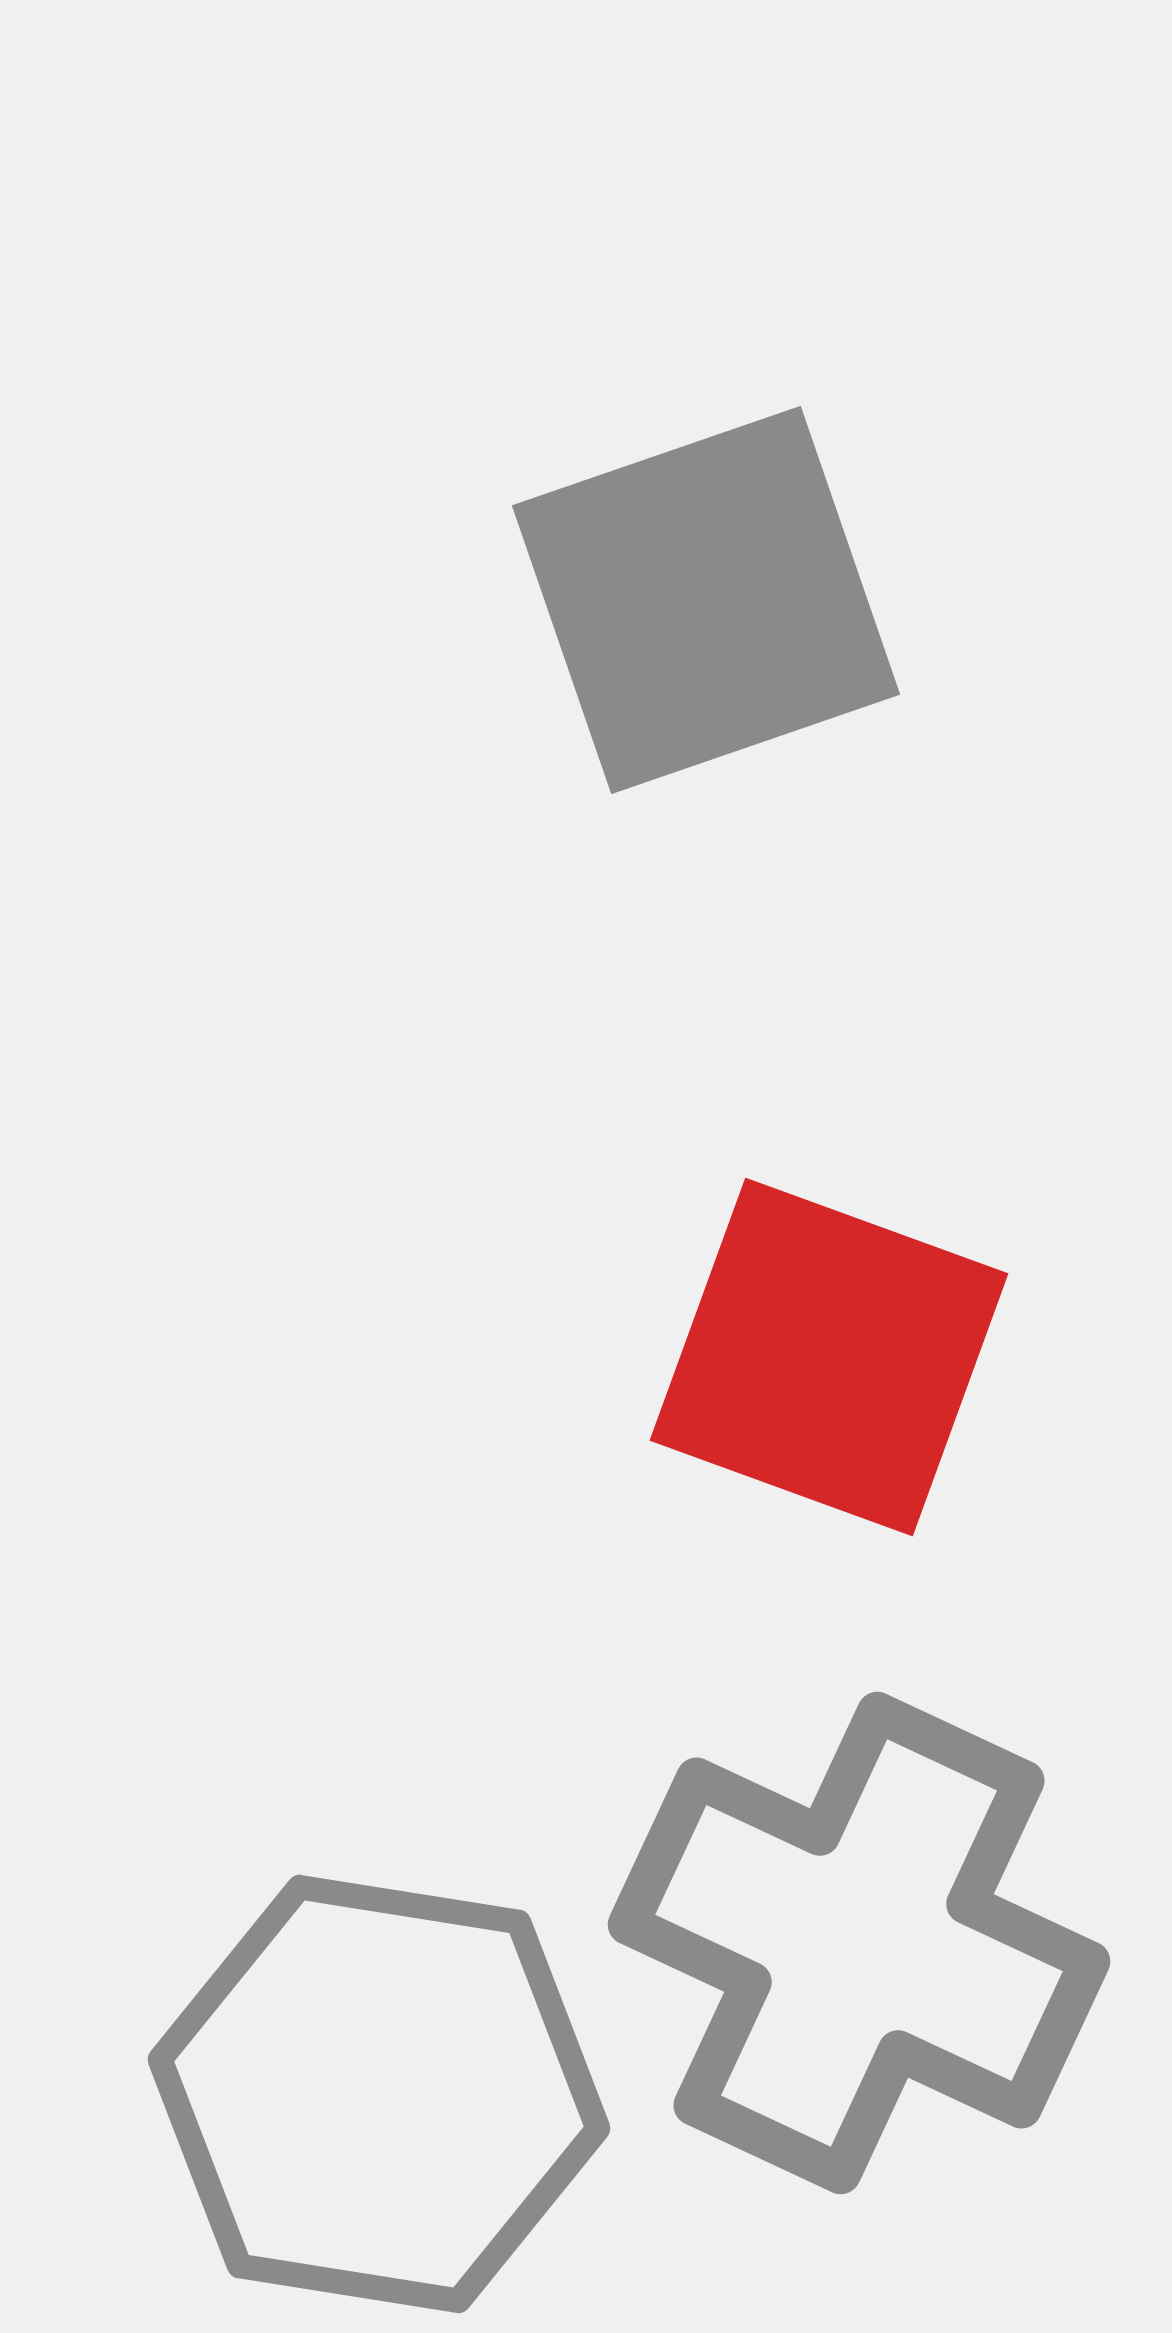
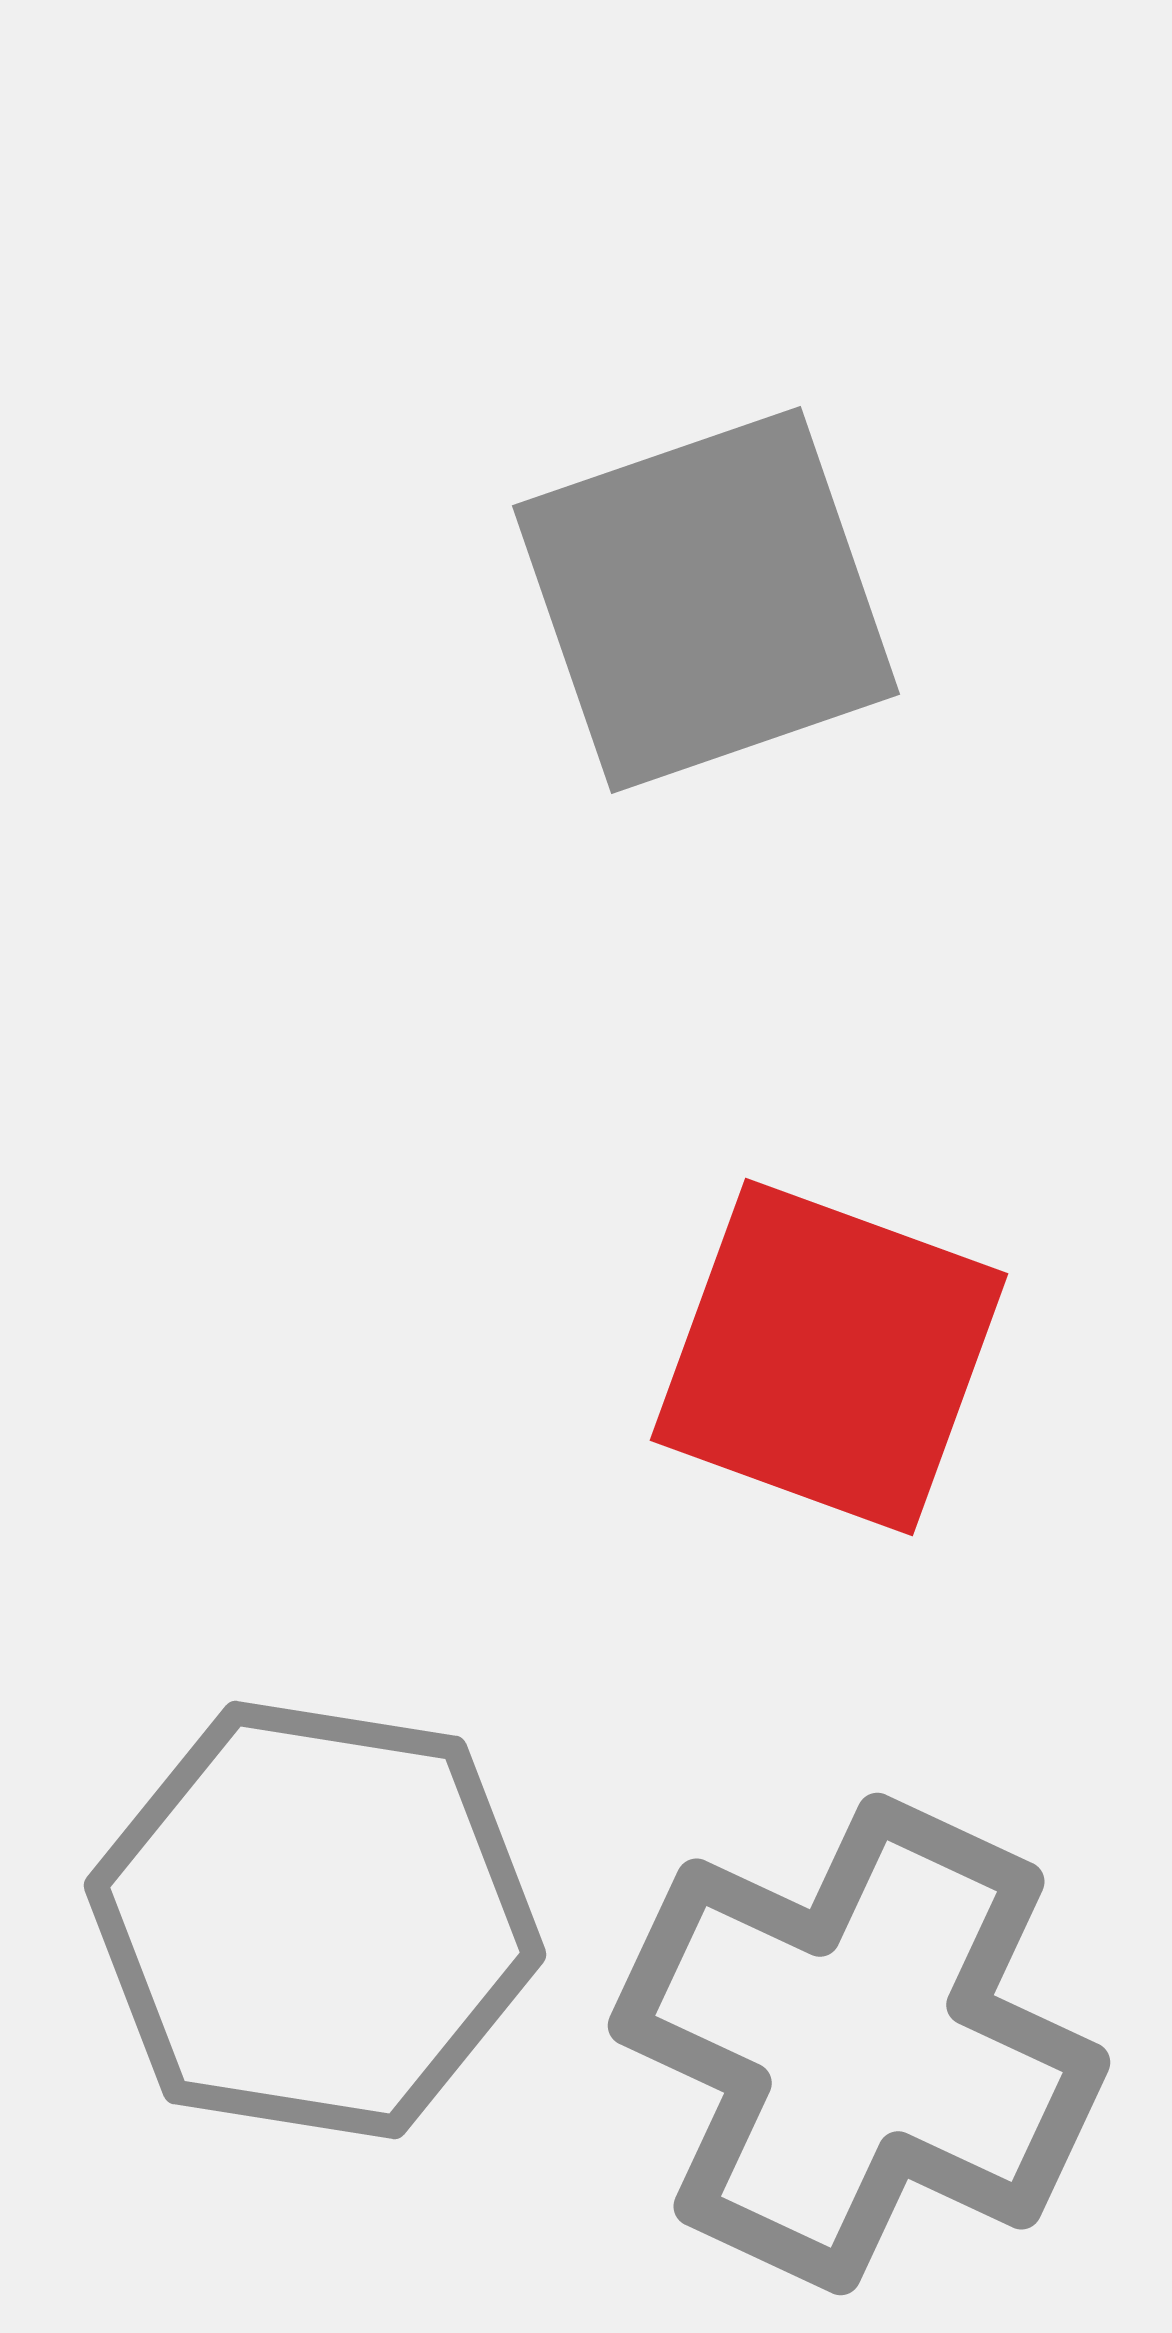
gray cross: moved 101 px down
gray hexagon: moved 64 px left, 174 px up
